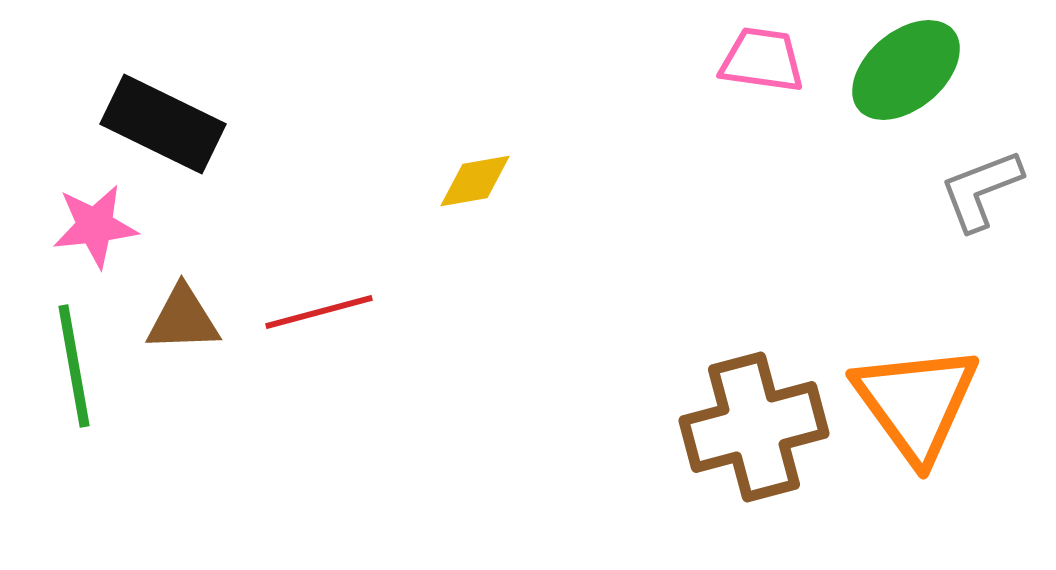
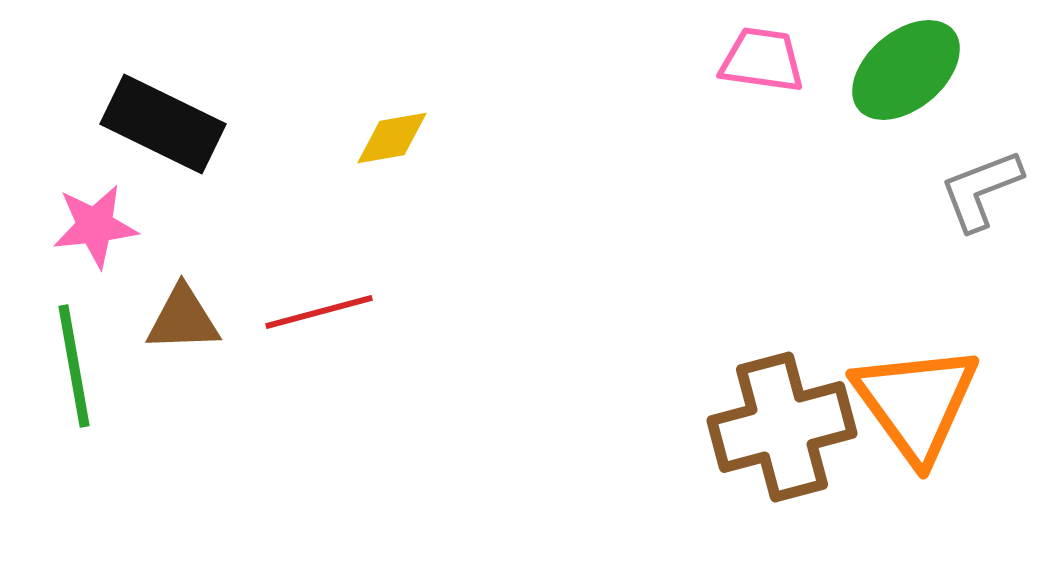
yellow diamond: moved 83 px left, 43 px up
brown cross: moved 28 px right
